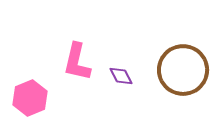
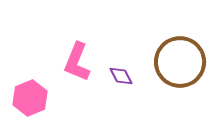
pink L-shape: rotated 9 degrees clockwise
brown circle: moved 3 px left, 8 px up
